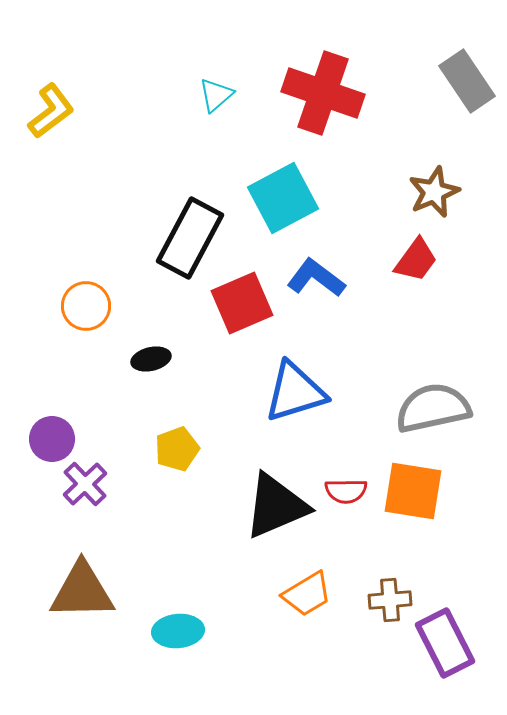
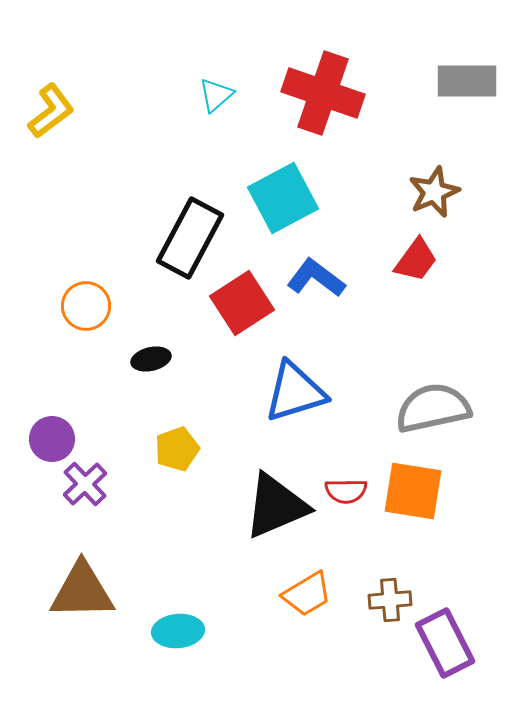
gray rectangle: rotated 56 degrees counterclockwise
red square: rotated 10 degrees counterclockwise
